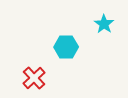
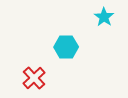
cyan star: moved 7 px up
